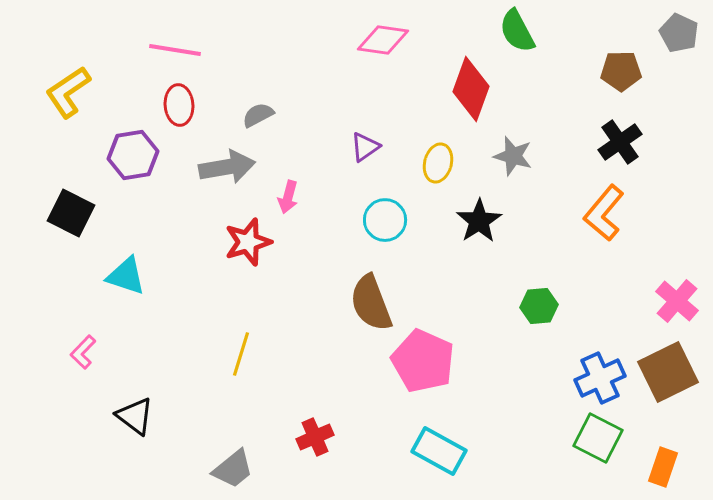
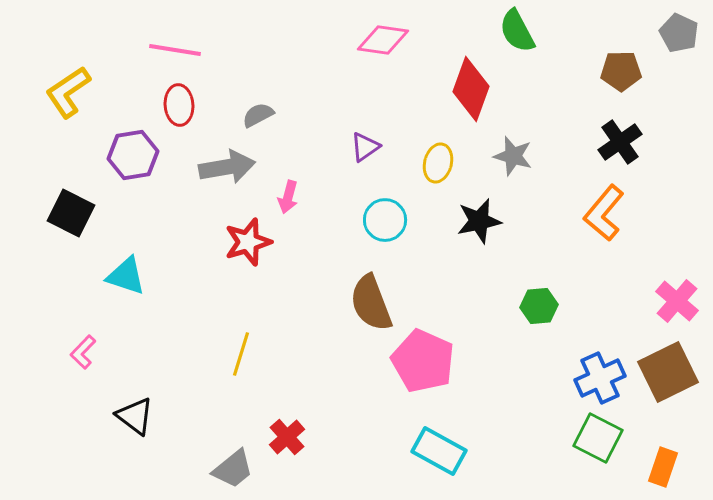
black star: rotated 21 degrees clockwise
red cross: moved 28 px left; rotated 18 degrees counterclockwise
